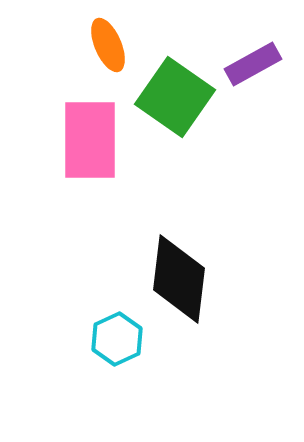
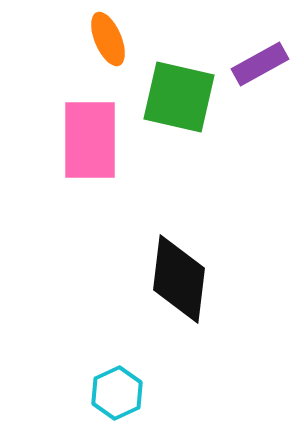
orange ellipse: moved 6 px up
purple rectangle: moved 7 px right
green square: moved 4 px right; rotated 22 degrees counterclockwise
cyan hexagon: moved 54 px down
